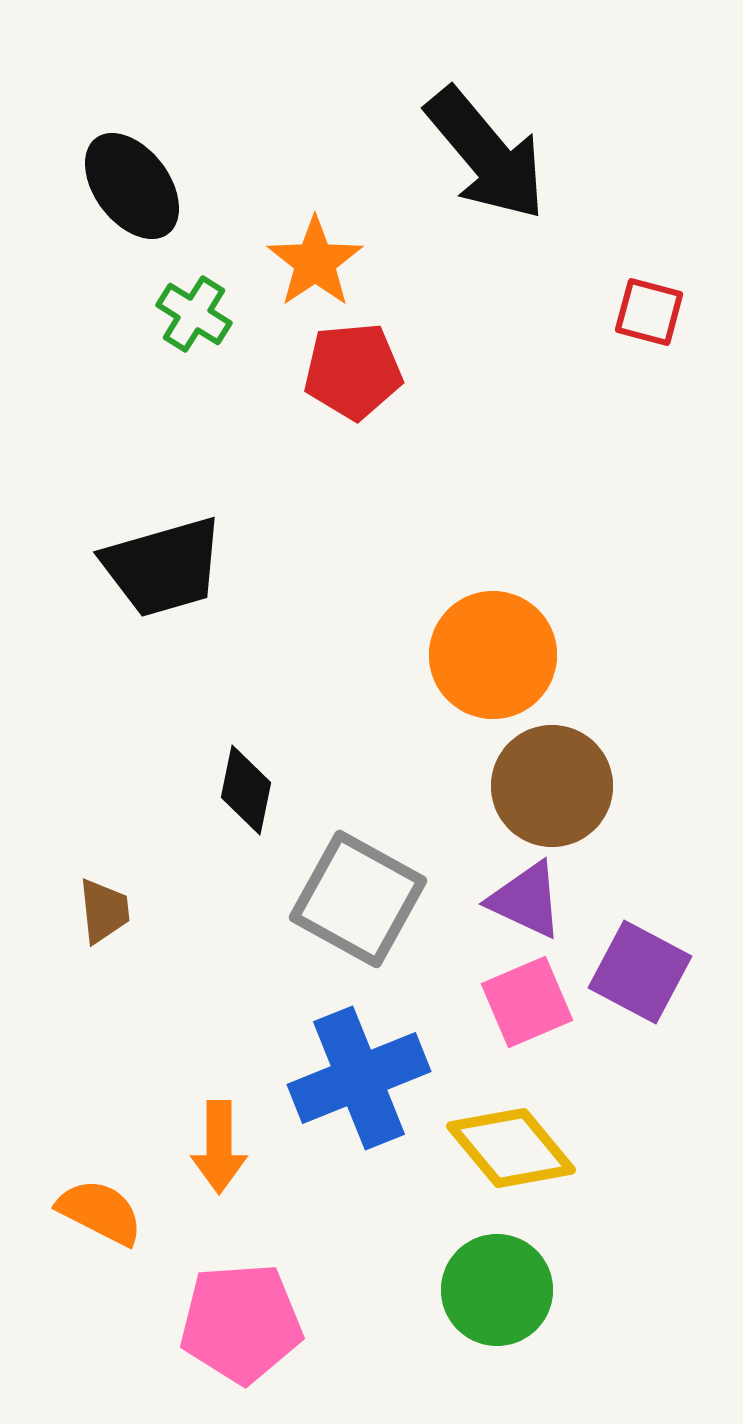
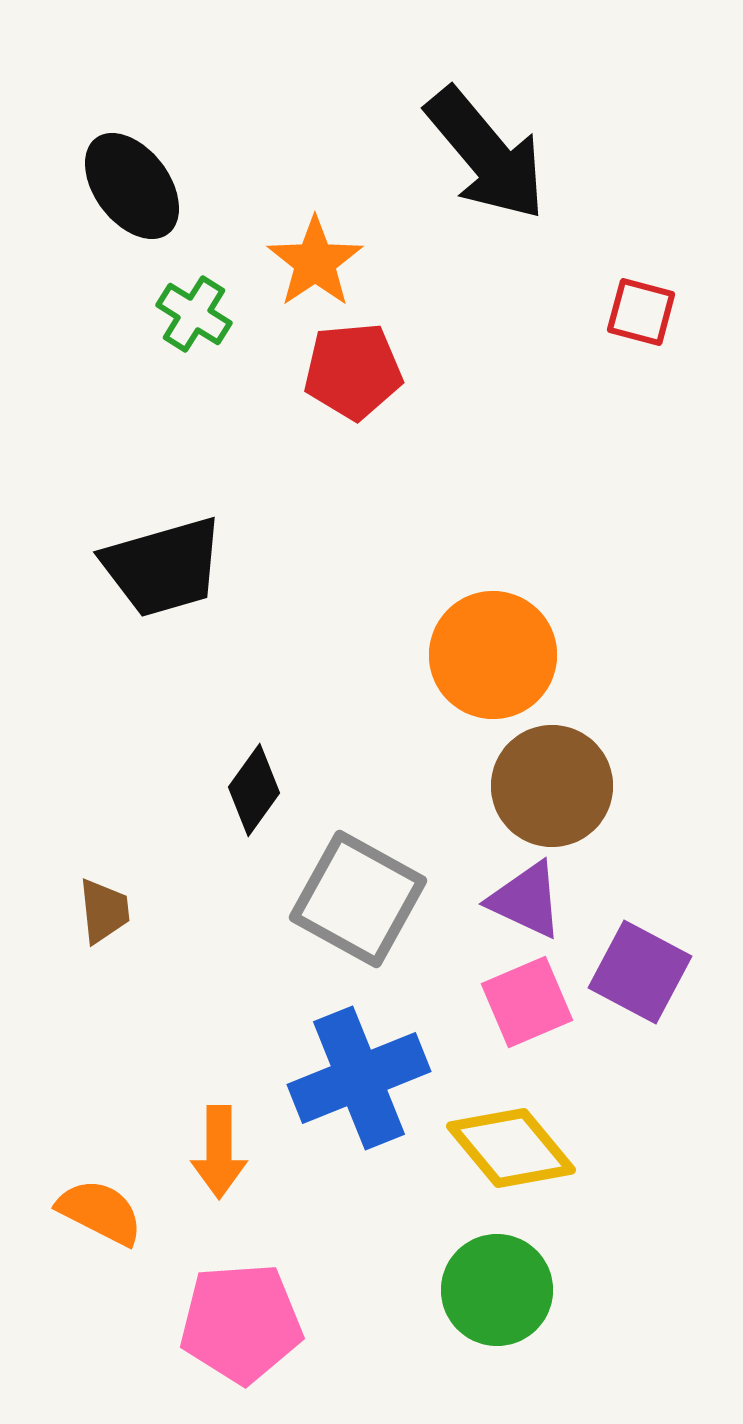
red square: moved 8 px left
black diamond: moved 8 px right; rotated 24 degrees clockwise
orange arrow: moved 5 px down
